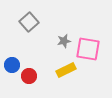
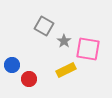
gray square: moved 15 px right, 4 px down; rotated 18 degrees counterclockwise
gray star: rotated 24 degrees counterclockwise
red circle: moved 3 px down
